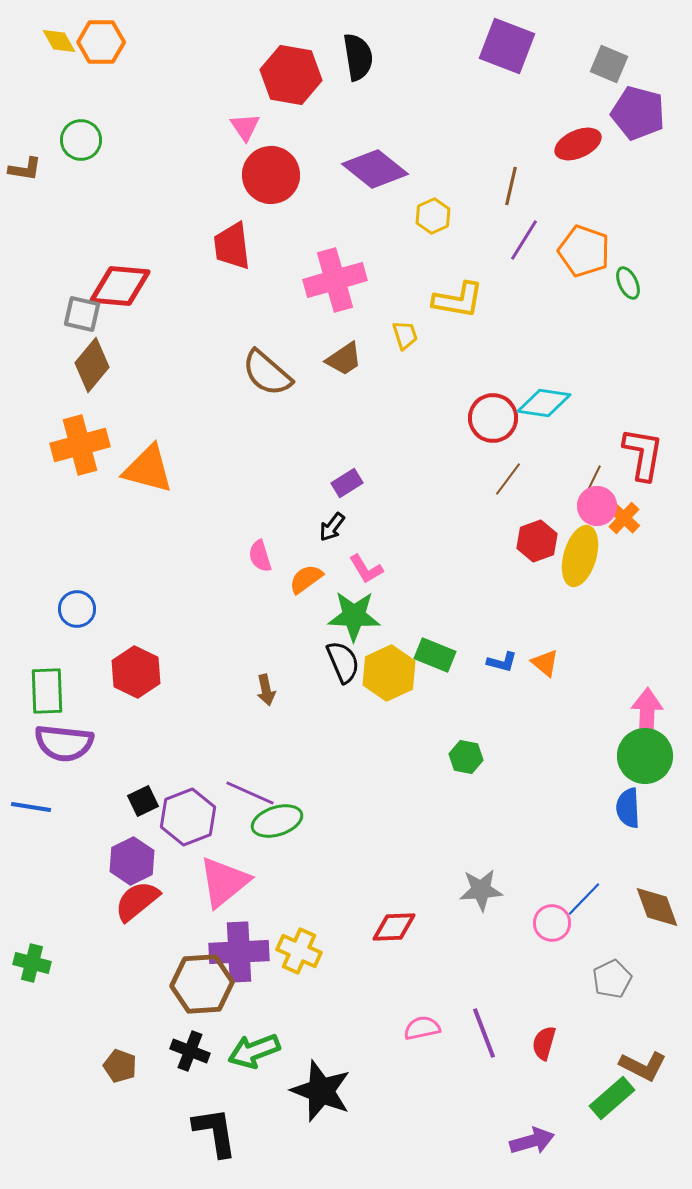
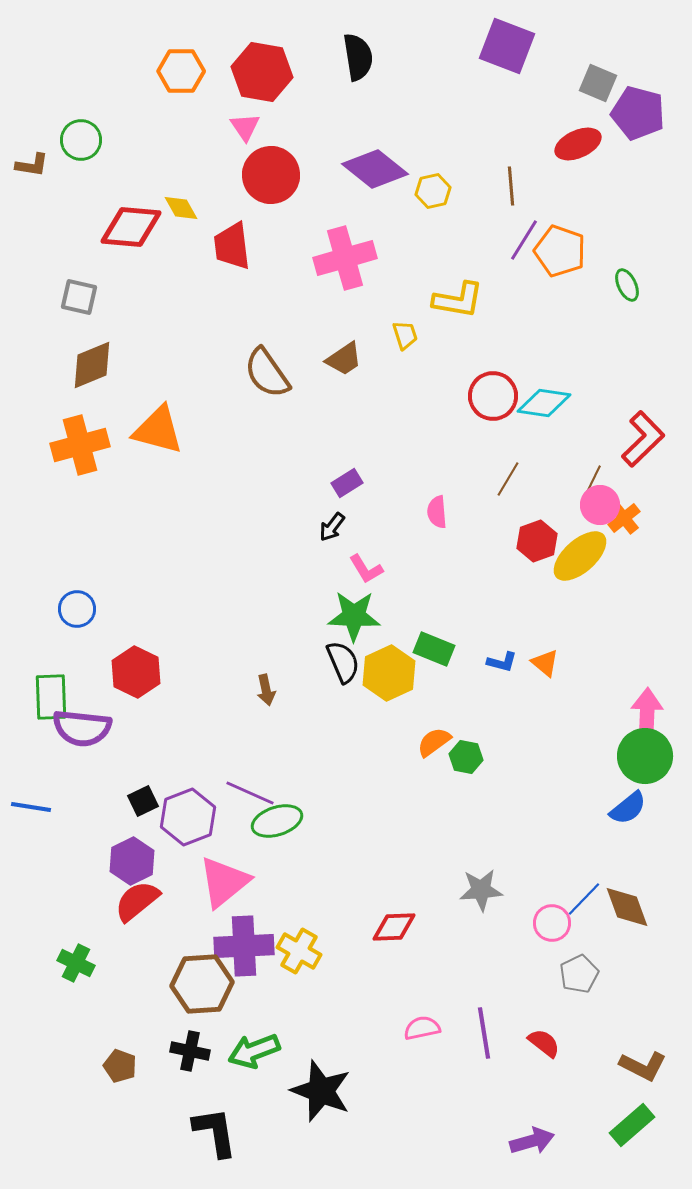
yellow diamond at (59, 41): moved 122 px right, 167 px down
orange hexagon at (101, 42): moved 80 px right, 29 px down
gray square at (609, 64): moved 11 px left, 19 px down
red hexagon at (291, 75): moved 29 px left, 3 px up
brown L-shape at (25, 169): moved 7 px right, 4 px up
brown line at (511, 186): rotated 18 degrees counterclockwise
yellow hexagon at (433, 216): moved 25 px up; rotated 12 degrees clockwise
orange pentagon at (584, 251): moved 24 px left
pink cross at (335, 280): moved 10 px right, 22 px up
green ellipse at (628, 283): moved 1 px left, 2 px down
red diamond at (120, 286): moved 11 px right, 59 px up
gray square at (82, 314): moved 3 px left, 17 px up
brown diamond at (92, 365): rotated 28 degrees clockwise
brown semicircle at (267, 373): rotated 14 degrees clockwise
red circle at (493, 418): moved 22 px up
red L-shape at (643, 454): moved 15 px up; rotated 36 degrees clockwise
orange triangle at (148, 469): moved 10 px right, 39 px up
brown line at (508, 479): rotated 6 degrees counterclockwise
pink circle at (597, 506): moved 3 px right, 1 px up
orange cross at (624, 518): rotated 8 degrees clockwise
pink semicircle at (260, 556): moved 177 px right, 44 px up; rotated 12 degrees clockwise
yellow ellipse at (580, 556): rotated 32 degrees clockwise
orange semicircle at (306, 579): moved 128 px right, 163 px down
green rectangle at (435, 655): moved 1 px left, 6 px up
green rectangle at (47, 691): moved 4 px right, 6 px down
purple semicircle at (64, 743): moved 18 px right, 15 px up
blue semicircle at (628, 808): rotated 126 degrees counterclockwise
brown diamond at (657, 907): moved 30 px left
yellow cross at (299, 951): rotated 6 degrees clockwise
purple cross at (239, 952): moved 5 px right, 6 px up
green cross at (32, 963): moved 44 px right; rotated 12 degrees clockwise
gray pentagon at (612, 979): moved 33 px left, 5 px up
purple line at (484, 1033): rotated 12 degrees clockwise
red semicircle at (544, 1043): rotated 112 degrees clockwise
black cross at (190, 1051): rotated 9 degrees counterclockwise
green rectangle at (612, 1098): moved 20 px right, 27 px down
